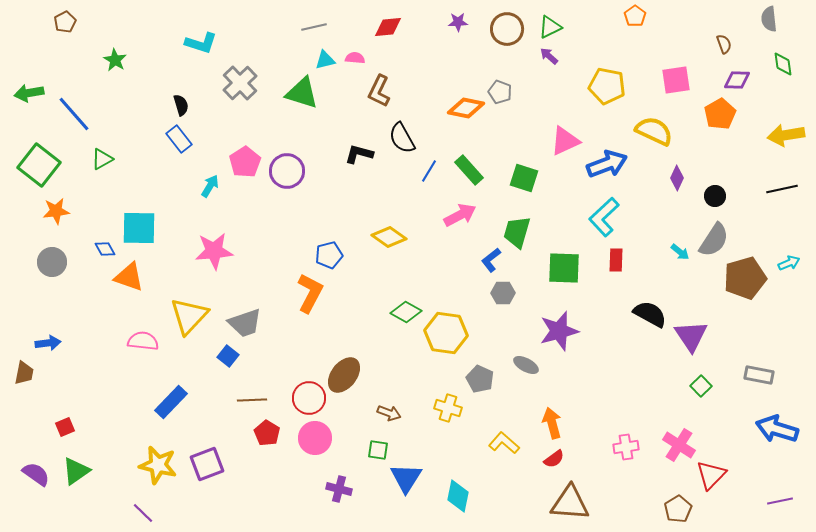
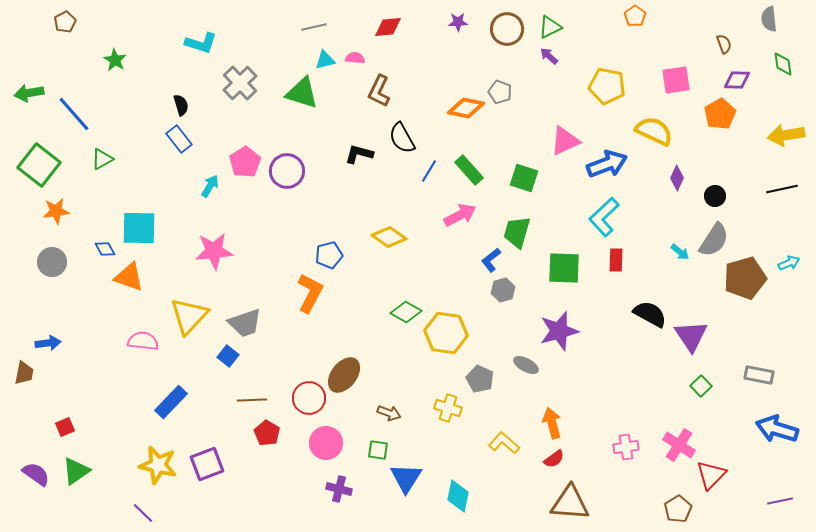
gray hexagon at (503, 293): moved 3 px up; rotated 15 degrees counterclockwise
pink circle at (315, 438): moved 11 px right, 5 px down
